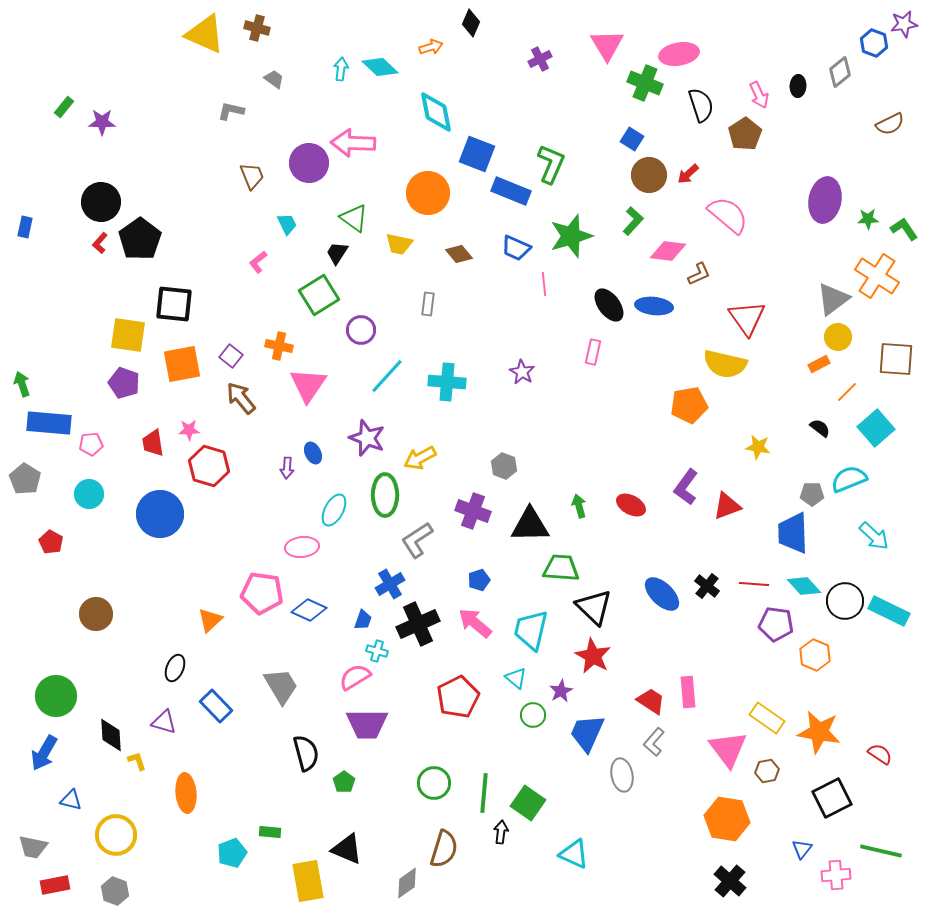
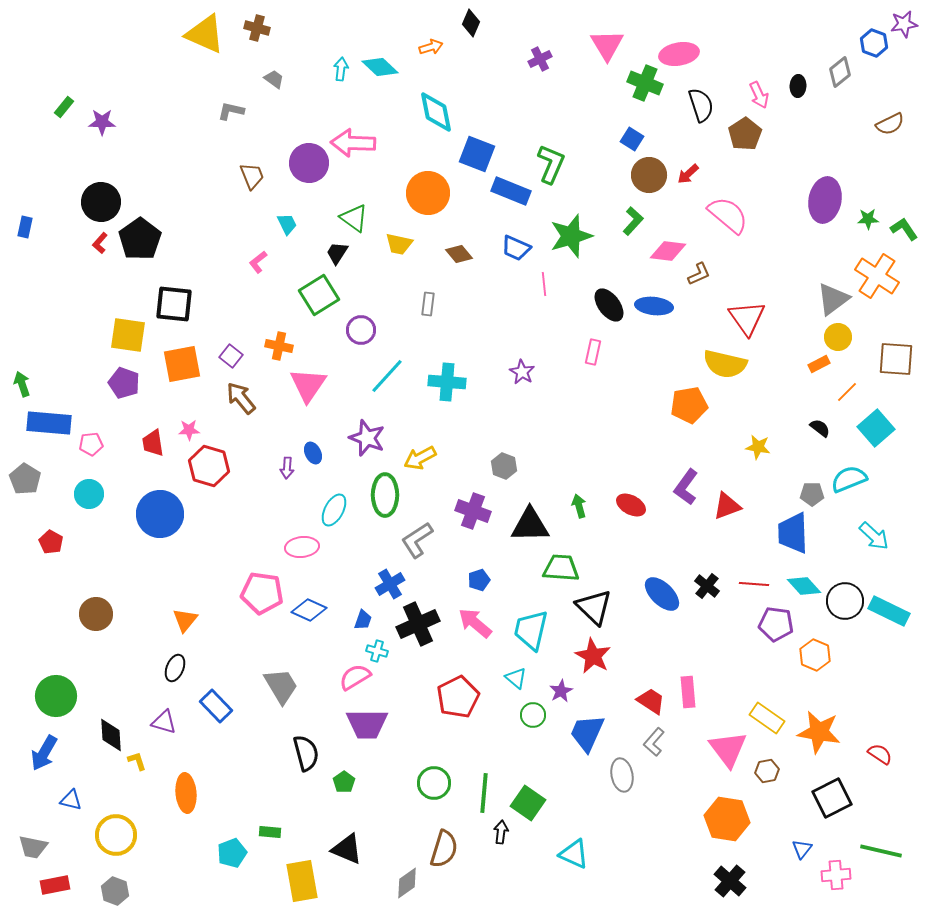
orange triangle at (210, 620): moved 25 px left; rotated 8 degrees counterclockwise
yellow rectangle at (308, 881): moved 6 px left
